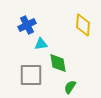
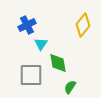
yellow diamond: rotated 35 degrees clockwise
cyan triangle: rotated 48 degrees counterclockwise
